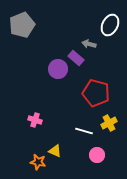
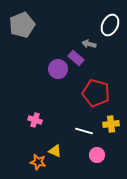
yellow cross: moved 2 px right, 1 px down; rotated 21 degrees clockwise
